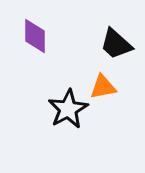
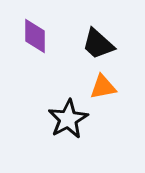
black trapezoid: moved 18 px left
black star: moved 10 px down
